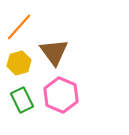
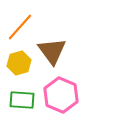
orange line: moved 1 px right
brown triangle: moved 2 px left, 1 px up
green rectangle: rotated 60 degrees counterclockwise
